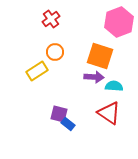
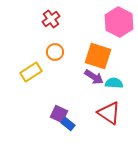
pink hexagon: rotated 12 degrees counterclockwise
orange square: moved 2 px left
yellow rectangle: moved 6 px left, 1 px down
purple arrow: rotated 30 degrees clockwise
cyan semicircle: moved 3 px up
purple square: rotated 12 degrees clockwise
